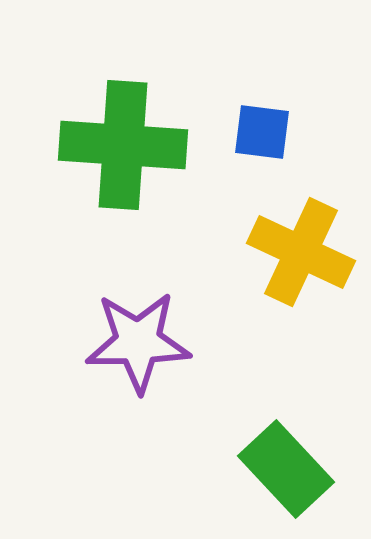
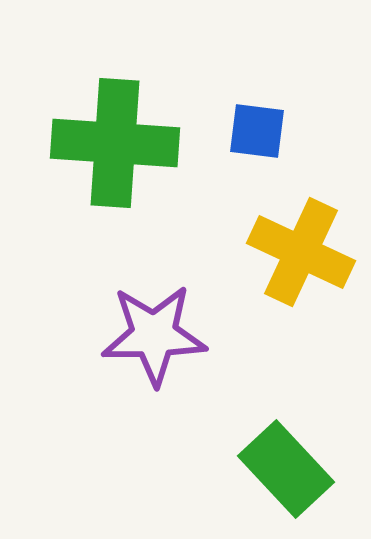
blue square: moved 5 px left, 1 px up
green cross: moved 8 px left, 2 px up
purple star: moved 16 px right, 7 px up
